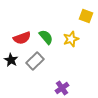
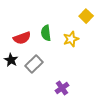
yellow square: rotated 24 degrees clockwise
green semicircle: moved 4 px up; rotated 147 degrees counterclockwise
gray rectangle: moved 1 px left, 3 px down
